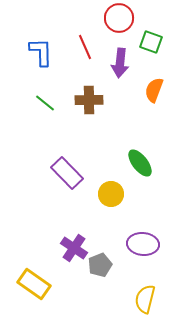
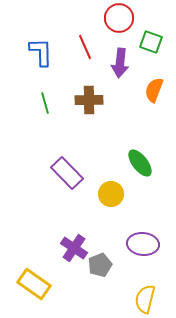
green line: rotated 35 degrees clockwise
